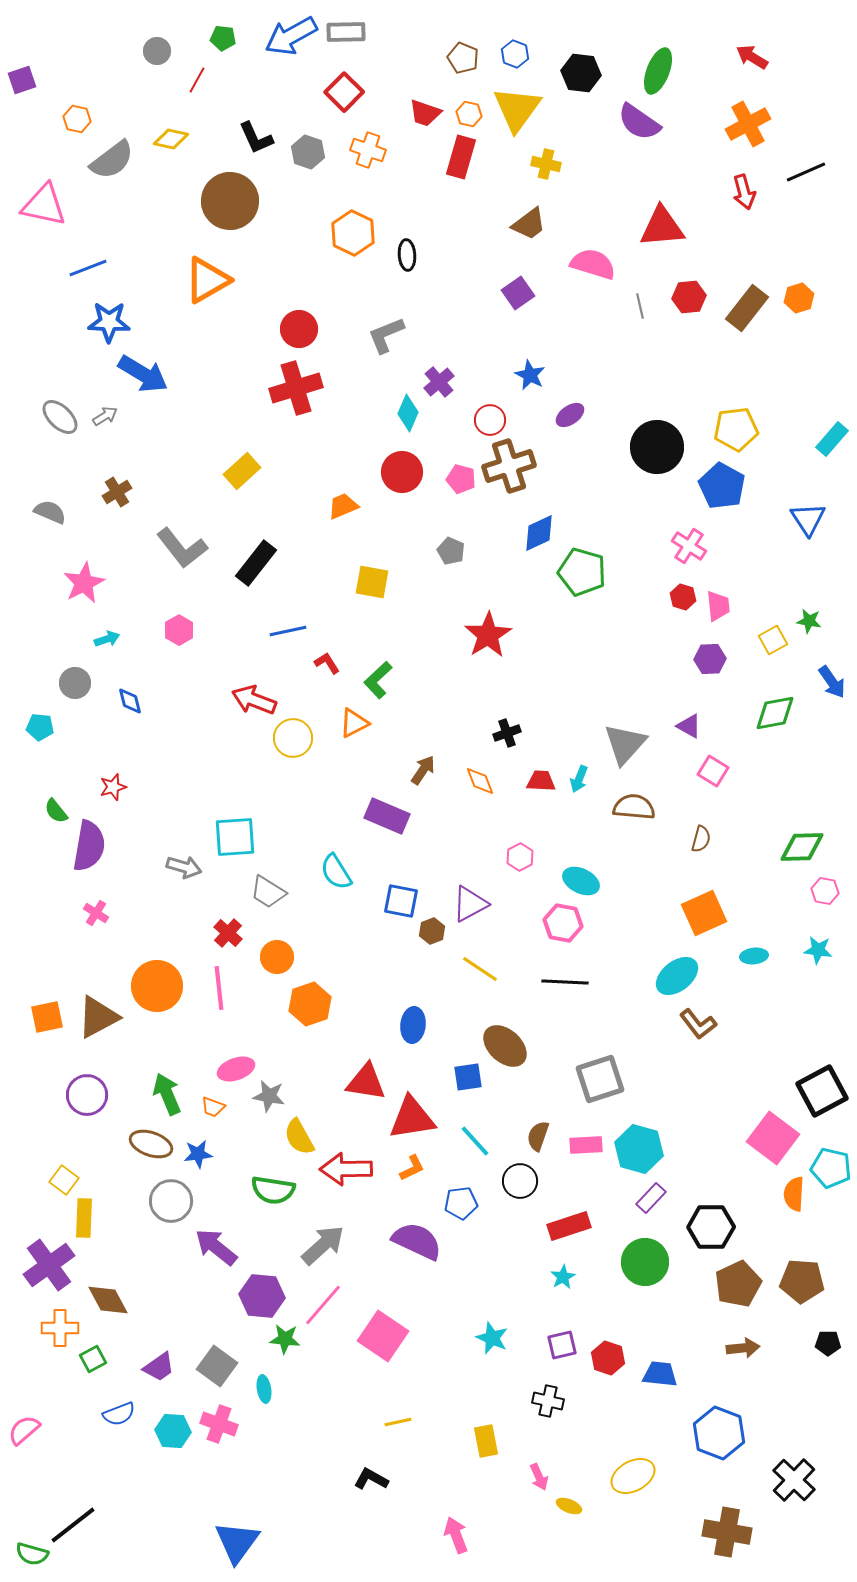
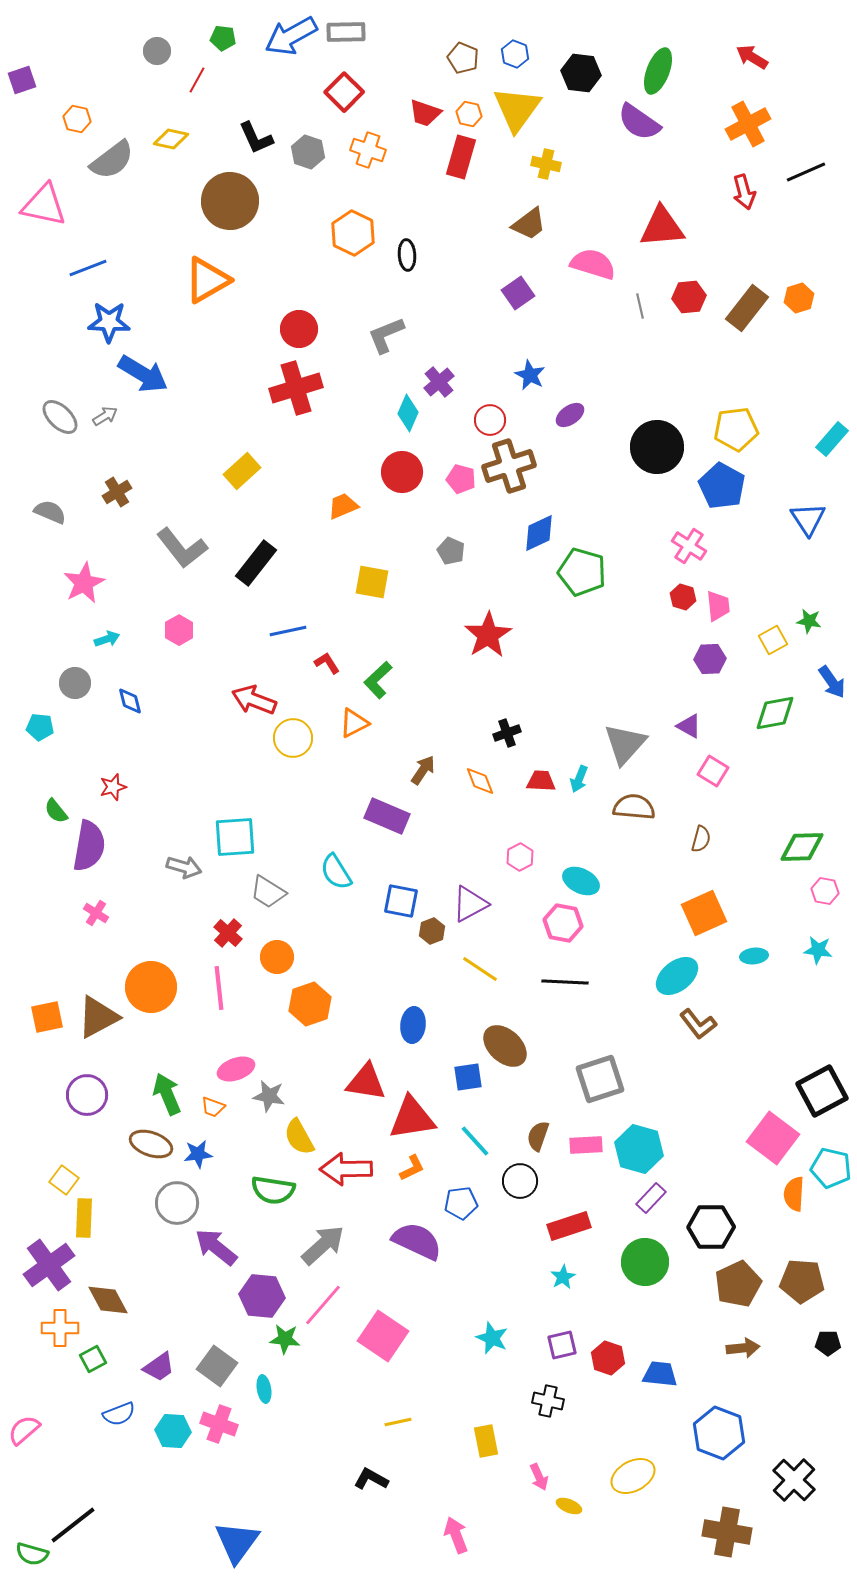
orange circle at (157, 986): moved 6 px left, 1 px down
gray circle at (171, 1201): moved 6 px right, 2 px down
